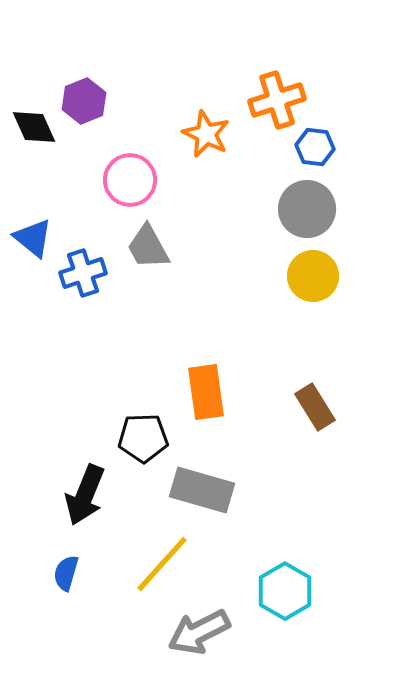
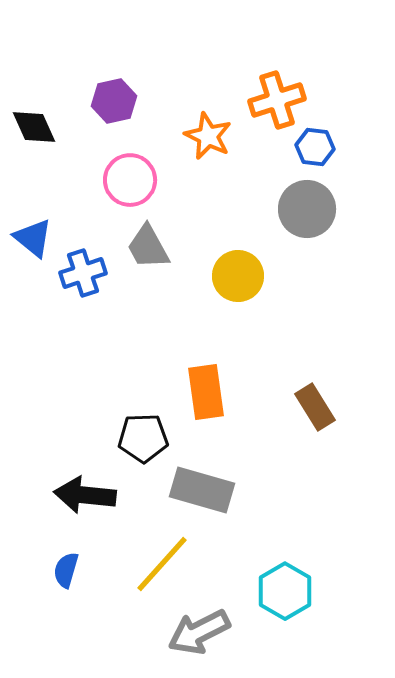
purple hexagon: moved 30 px right; rotated 9 degrees clockwise
orange star: moved 2 px right, 2 px down
yellow circle: moved 75 px left
black arrow: rotated 74 degrees clockwise
blue semicircle: moved 3 px up
